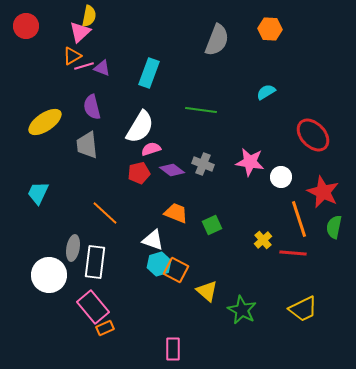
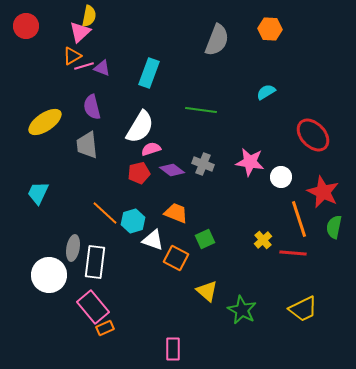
green square at (212, 225): moved 7 px left, 14 px down
cyan hexagon at (159, 264): moved 26 px left, 43 px up
orange square at (176, 270): moved 12 px up
